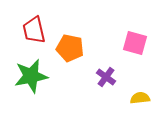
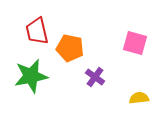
red trapezoid: moved 3 px right, 1 px down
purple cross: moved 11 px left
yellow semicircle: moved 1 px left
